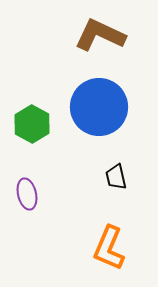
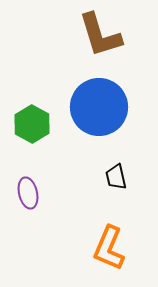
brown L-shape: rotated 132 degrees counterclockwise
purple ellipse: moved 1 px right, 1 px up
